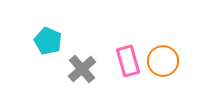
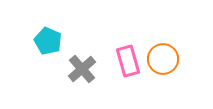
orange circle: moved 2 px up
